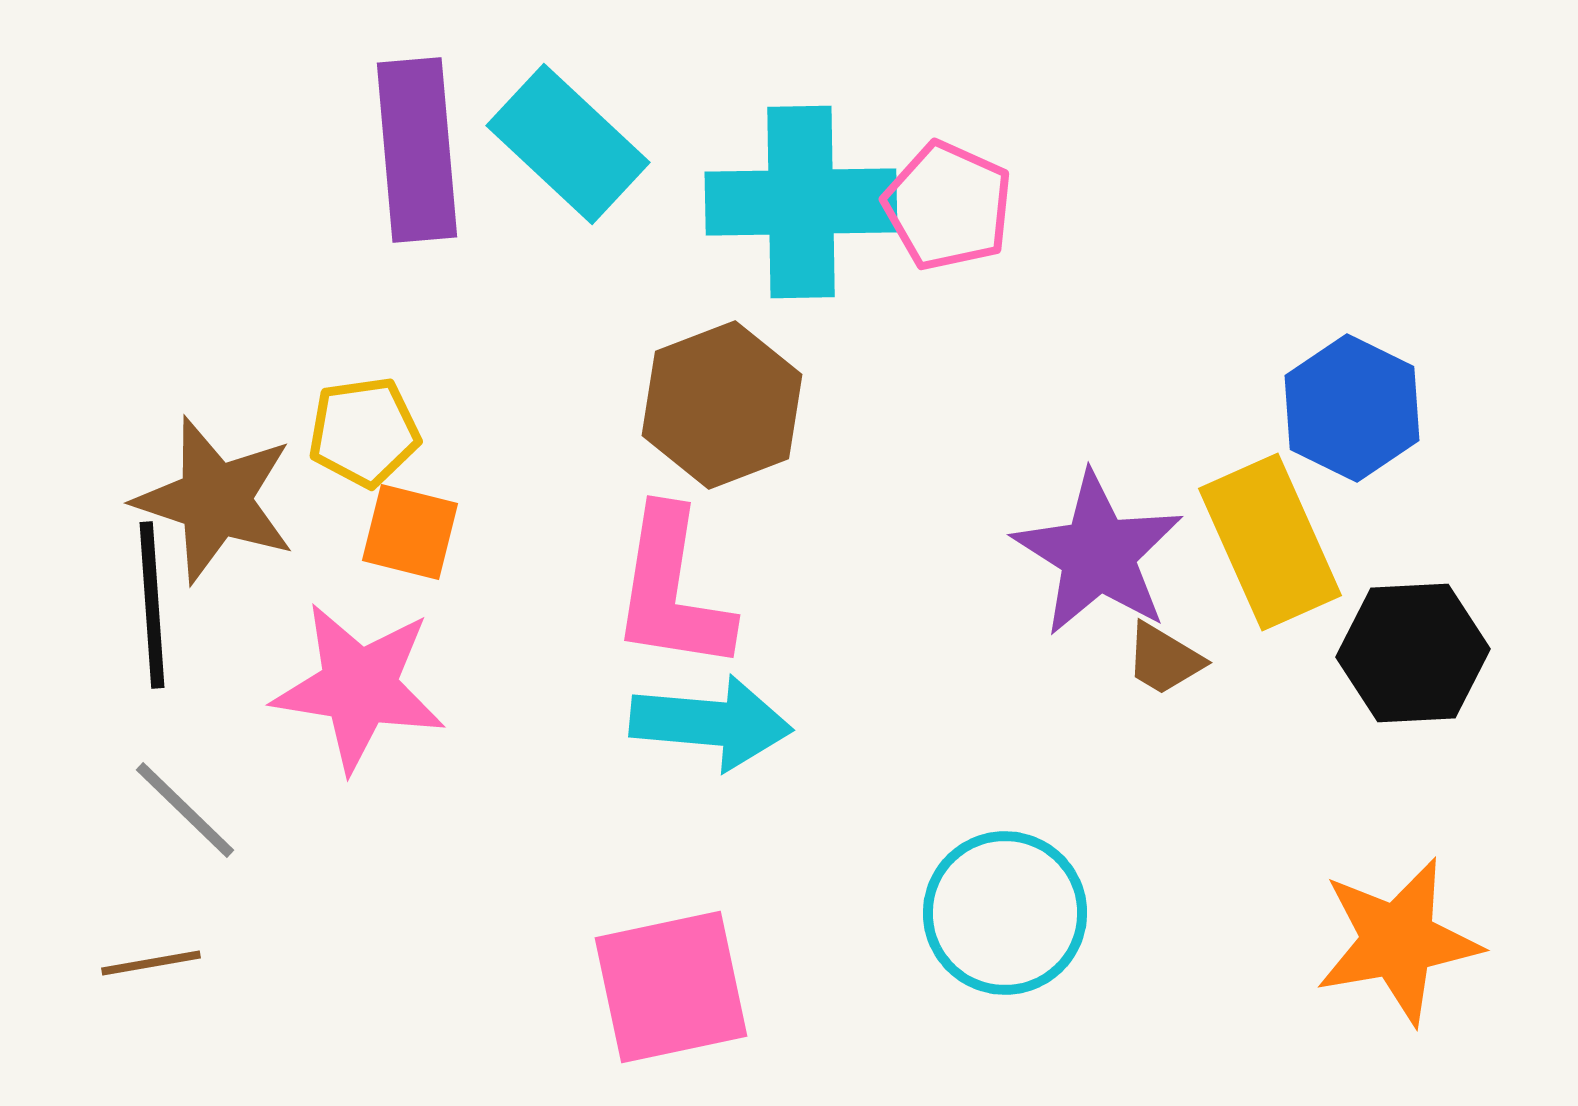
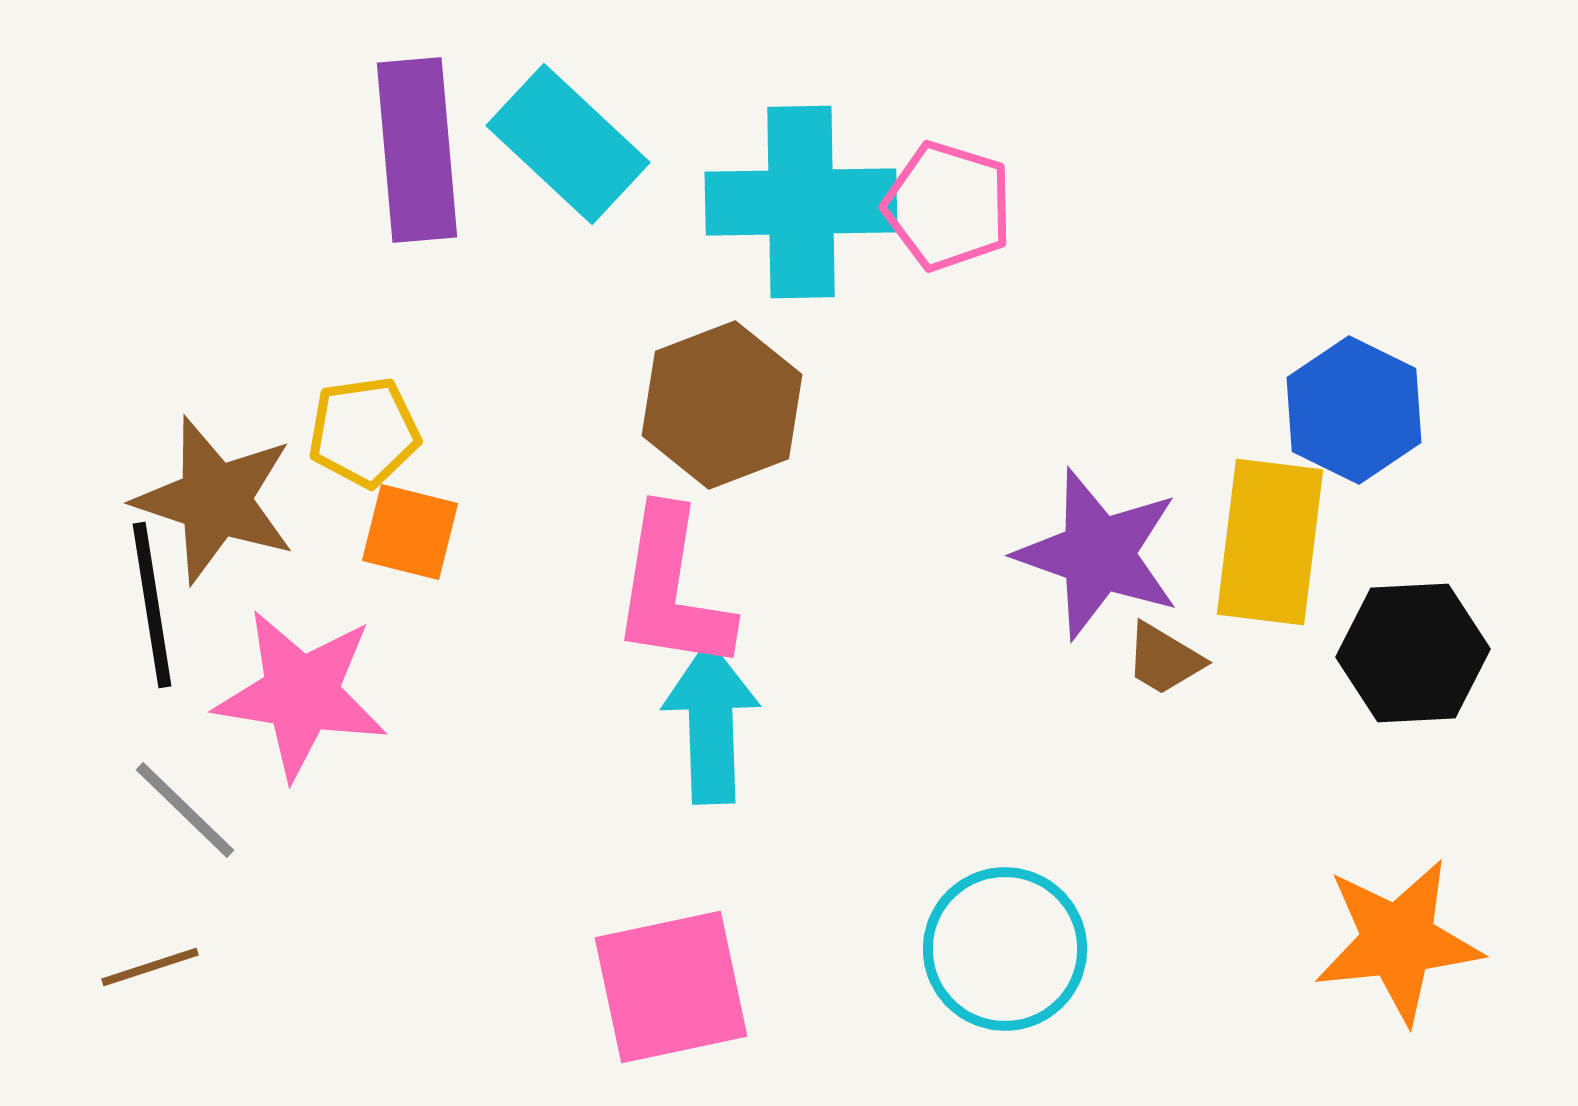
pink pentagon: rotated 7 degrees counterclockwise
blue hexagon: moved 2 px right, 2 px down
yellow rectangle: rotated 31 degrees clockwise
purple star: rotated 13 degrees counterclockwise
black line: rotated 5 degrees counterclockwise
pink star: moved 58 px left, 7 px down
cyan arrow: rotated 97 degrees counterclockwise
cyan circle: moved 36 px down
orange star: rotated 4 degrees clockwise
brown line: moved 1 px left, 4 px down; rotated 8 degrees counterclockwise
